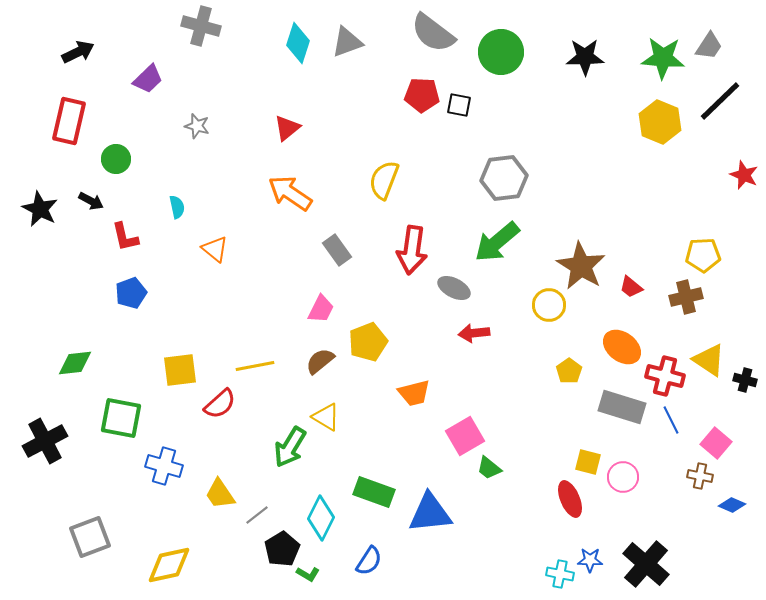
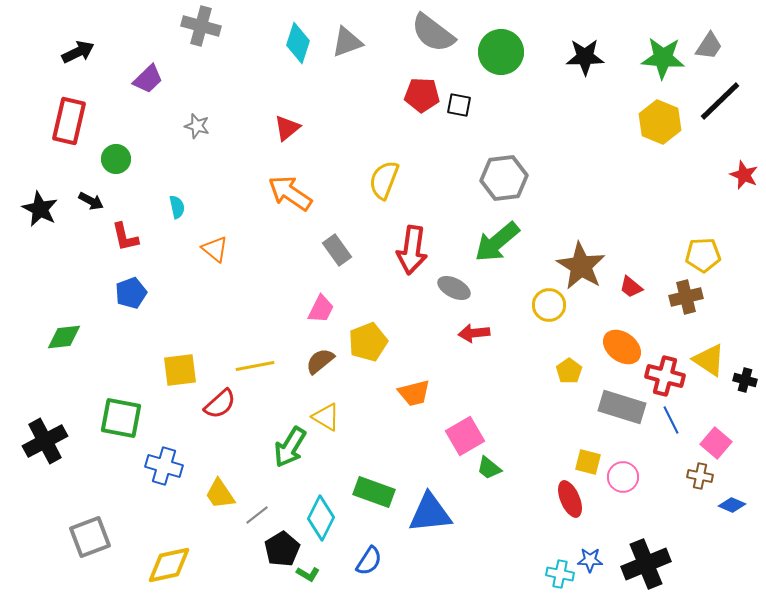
green diamond at (75, 363): moved 11 px left, 26 px up
black cross at (646, 564): rotated 27 degrees clockwise
